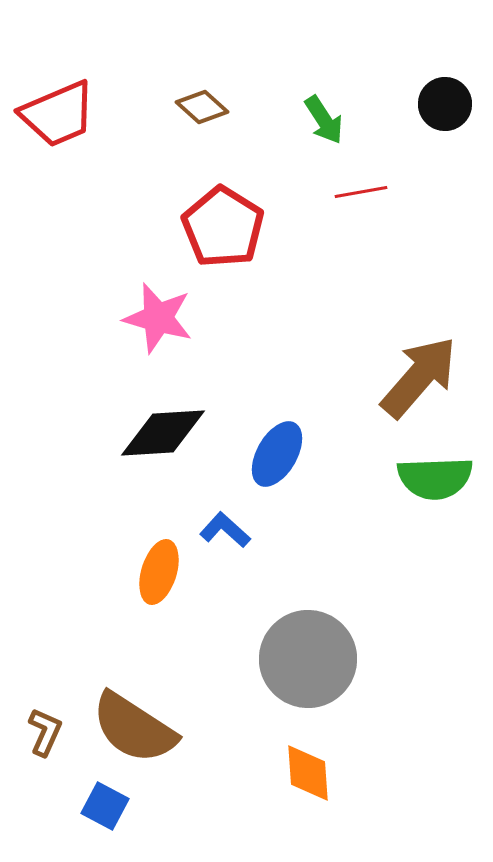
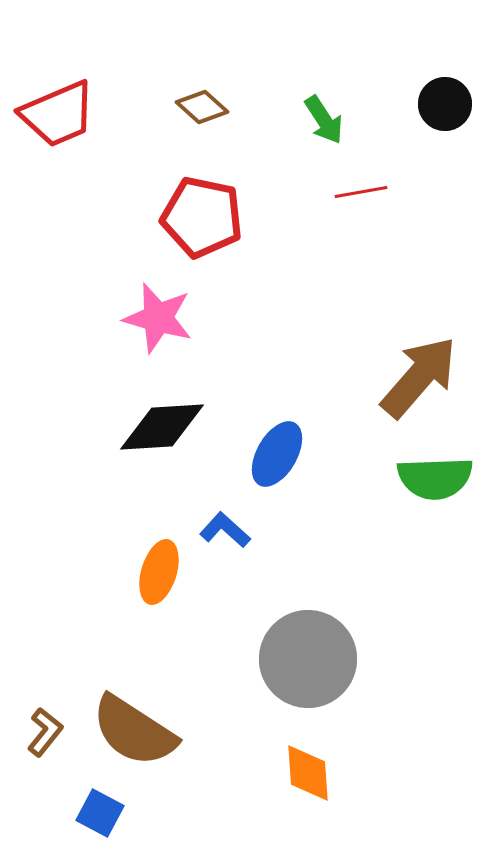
red pentagon: moved 21 px left, 10 px up; rotated 20 degrees counterclockwise
black diamond: moved 1 px left, 6 px up
brown semicircle: moved 3 px down
brown L-shape: rotated 15 degrees clockwise
blue square: moved 5 px left, 7 px down
